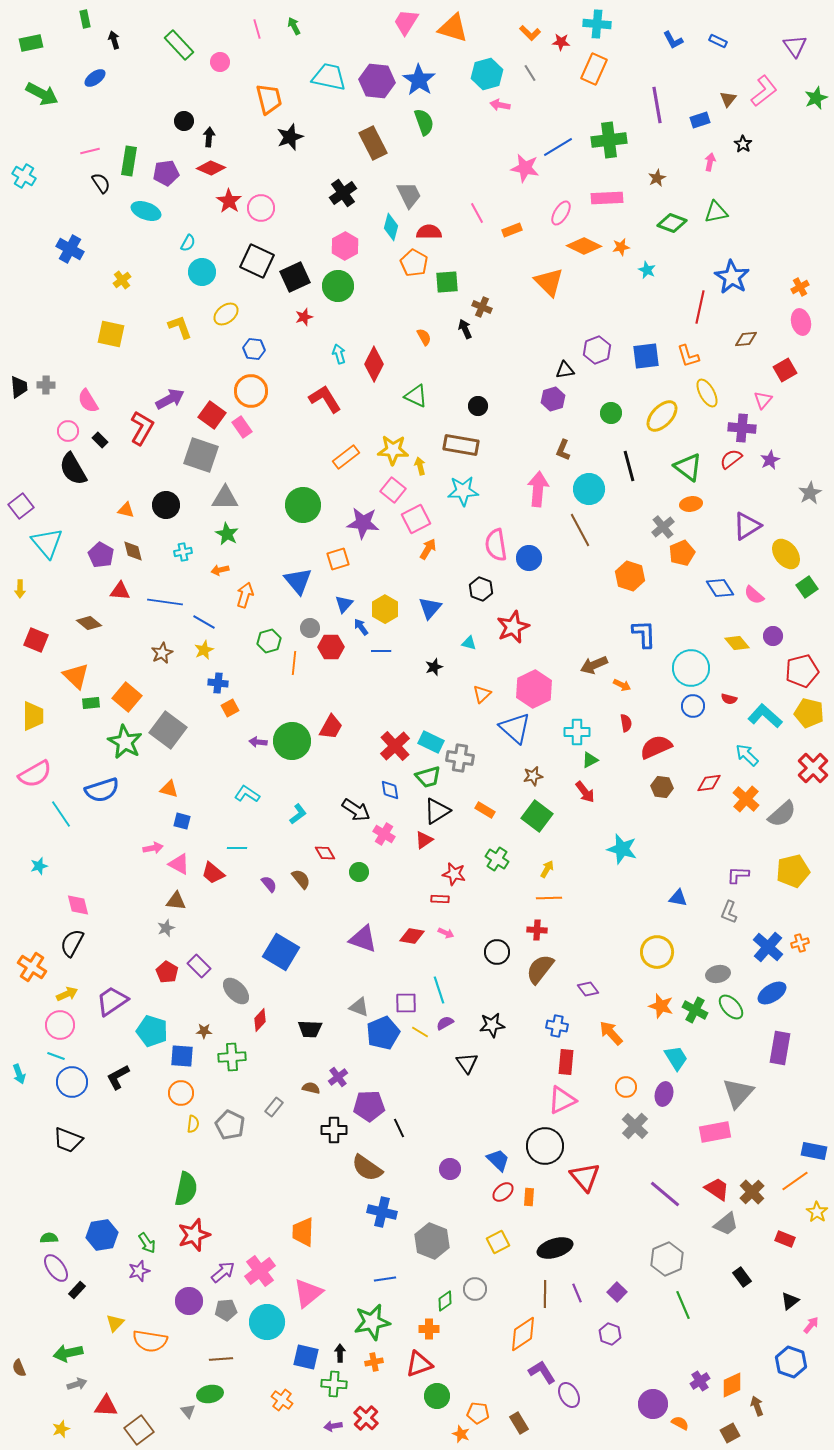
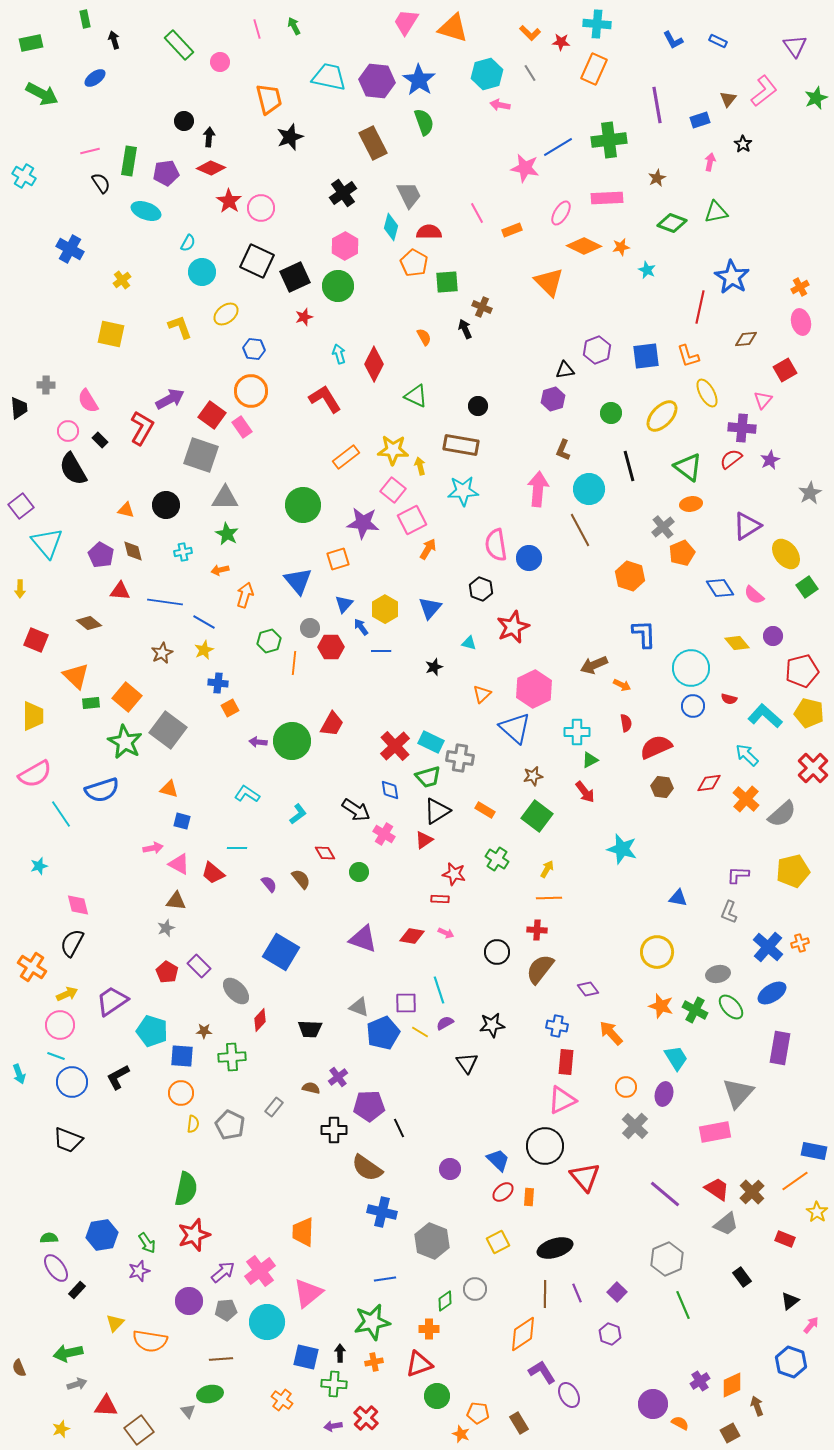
black trapezoid at (19, 387): moved 21 px down
pink square at (416, 519): moved 4 px left, 1 px down
red trapezoid at (331, 727): moved 1 px right, 3 px up
